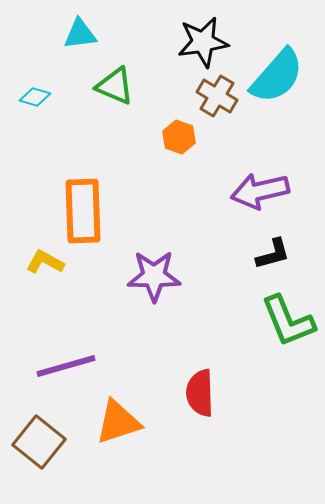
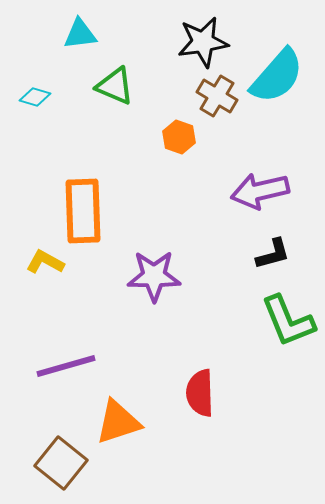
brown square: moved 22 px right, 21 px down
